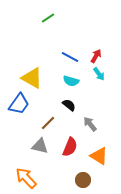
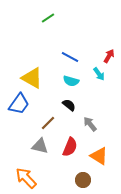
red arrow: moved 13 px right
